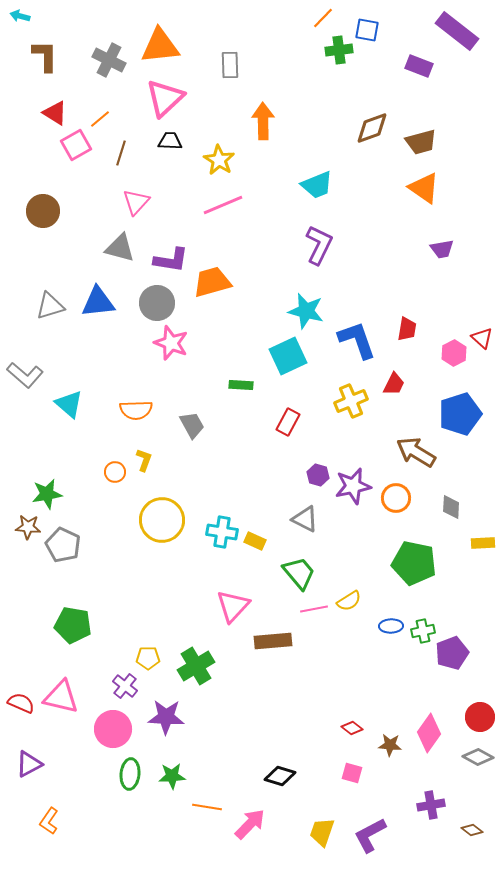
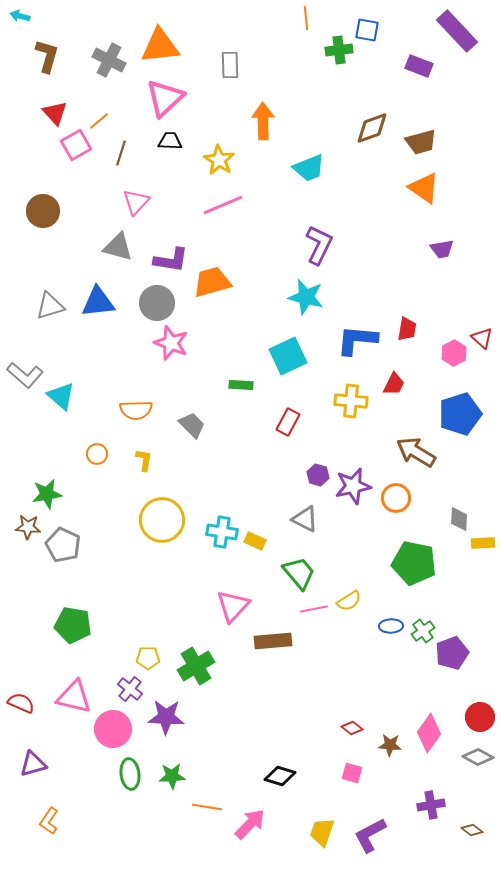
orange line at (323, 18): moved 17 px left; rotated 50 degrees counterclockwise
purple rectangle at (457, 31): rotated 9 degrees clockwise
brown L-shape at (45, 56): moved 2 px right; rotated 16 degrees clockwise
red triangle at (55, 113): rotated 16 degrees clockwise
orange line at (100, 119): moved 1 px left, 2 px down
cyan trapezoid at (317, 185): moved 8 px left, 17 px up
gray triangle at (120, 248): moved 2 px left, 1 px up
cyan star at (306, 311): moved 14 px up
blue L-shape at (357, 340): rotated 66 degrees counterclockwise
yellow cross at (351, 401): rotated 28 degrees clockwise
cyan triangle at (69, 404): moved 8 px left, 8 px up
gray trapezoid at (192, 425): rotated 16 degrees counterclockwise
yellow L-shape at (144, 460): rotated 10 degrees counterclockwise
orange circle at (115, 472): moved 18 px left, 18 px up
gray diamond at (451, 507): moved 8 px right, 12 px down
green cross at (423, 631): rotated 25 degrees counterclockwise
purple cross at (125, 686): moved 5 px right, 3 px down
pink triangle at (61, 697): moved 13 px right
purple triangle at (29, 764): moved 4 px right; rotated 12 degrees clockwise
green ellipse at (130, 774): rotated 12 degrees counterclockwise
